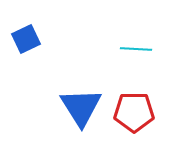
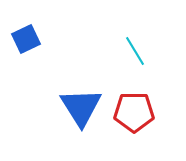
cyan line: moved 1 px left, 2 px down; rotated 56 degrees clockwise
